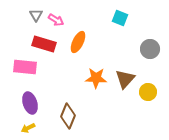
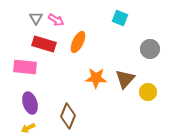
gray triangle: moved 3 px down
